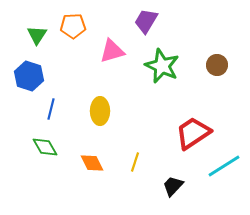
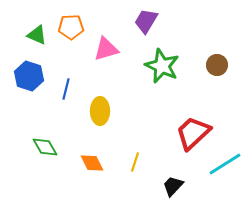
orange pentagon: moved 2 px left, 1 px down
green triangle: rotated 40 degrees counterclockwise
pink triangle: moved 6 px left, 2 px up
blue line: moved 15 px right, 20 px up
red trapezoid: rotated 9 degrees counterclockwise
cyan line: moved 1 px right, 2 px up
